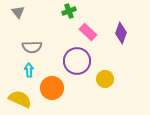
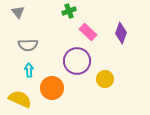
gray semicircle: moved 4 px left, 2 px up
